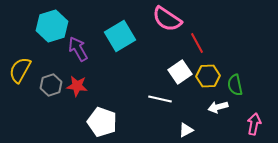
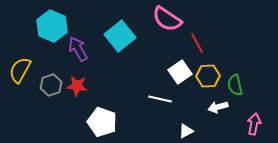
cyan hexagon: rotated 20 degrees counterclockwise
cyan square: rotated 8 degrees counterclockwise
white triangle: moved 1 px down
